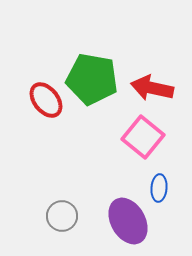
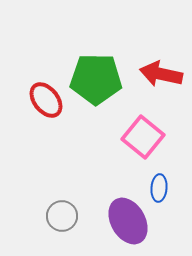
green pentagon: moved 4 px right; rotated 9 degrees counterclockwise
red arrow: moved 9 px right, 14 px up
